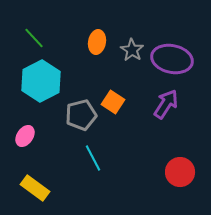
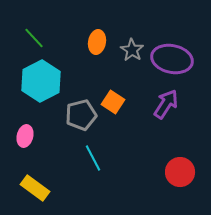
pink ellipse: rotated 20 degrees counterclockwise
